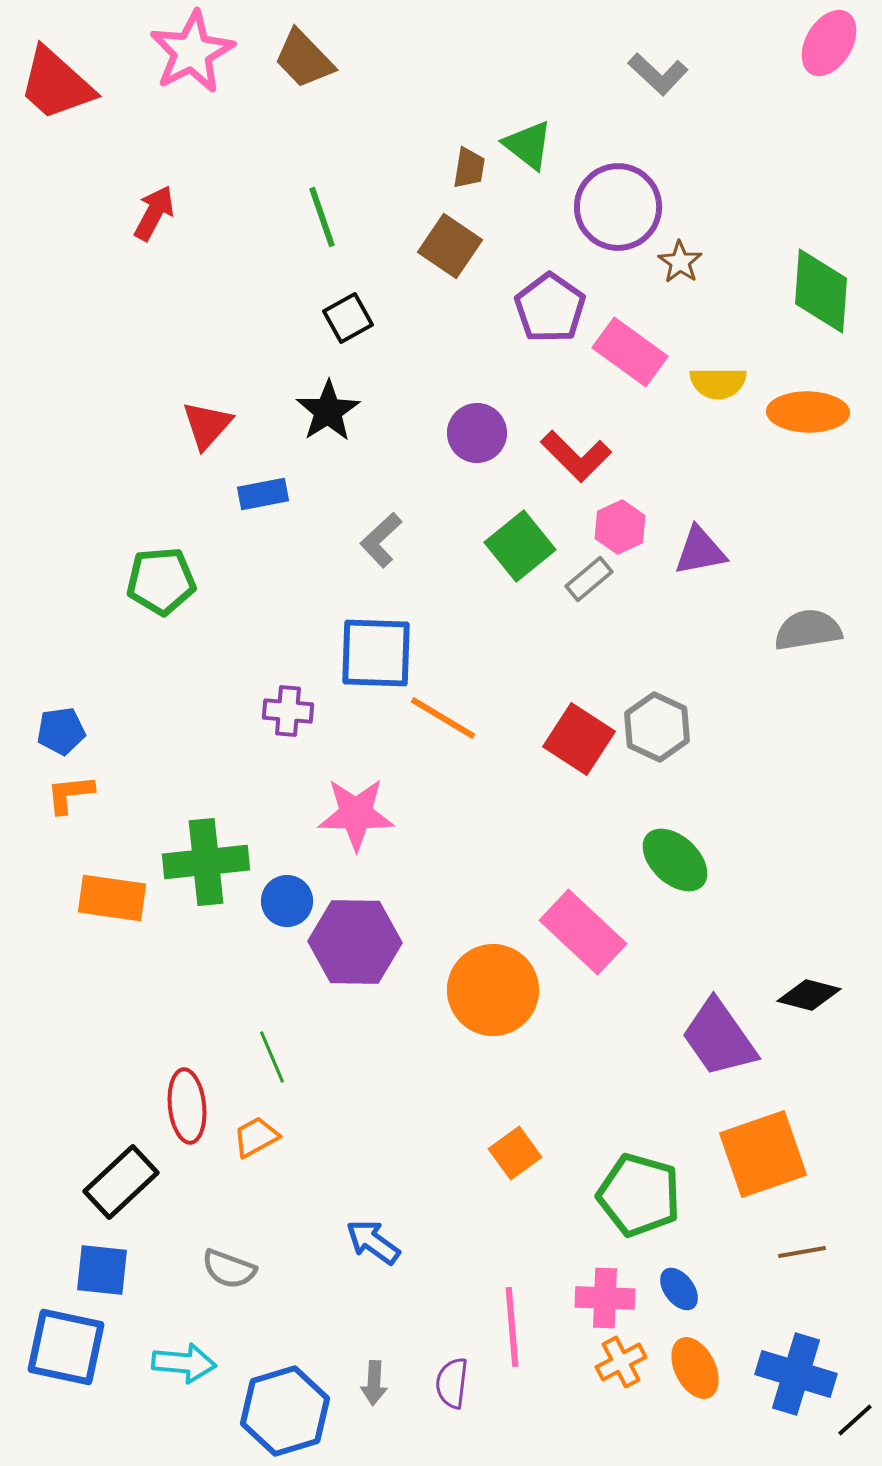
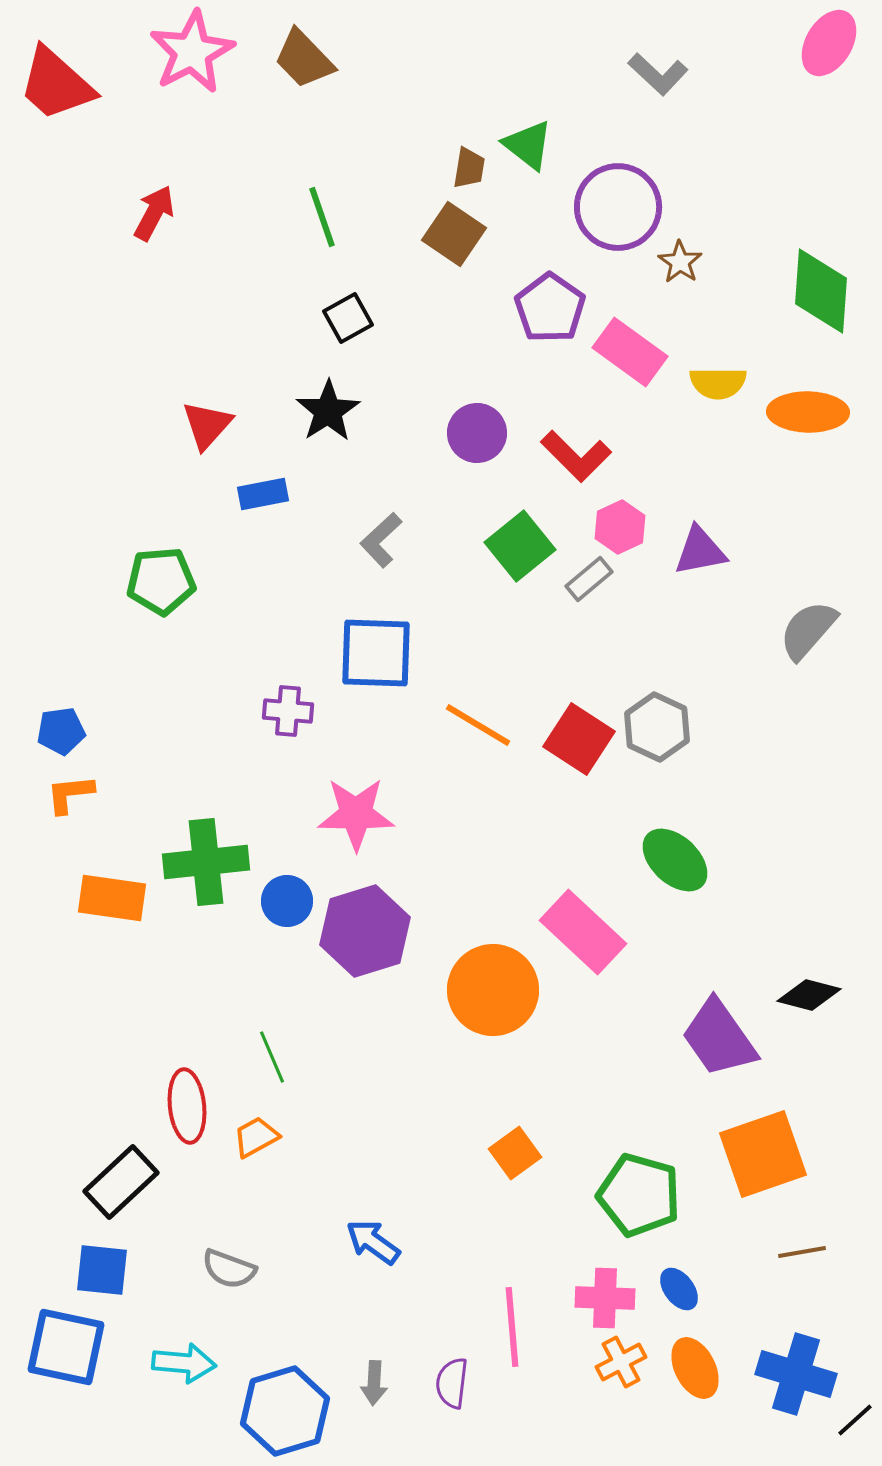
brown square at (450, 246): moved 4 px right, 12 px up
gray semicircle at (808, 630): rotated 40 degrees counterclockwise
orange line at (443, 718): moved 35 px right, 7 px down
purple hexagon at (355, 942): moved 10 px right, 11 px up; rotated 18 degrees counterclockwise
